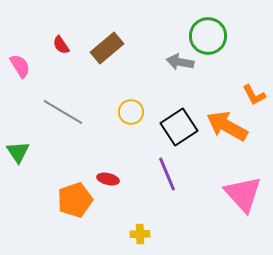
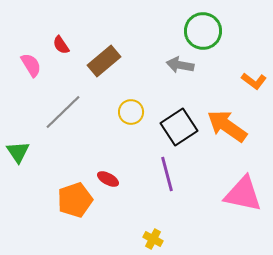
green circle: moved 5 px left, 5 px up
brown rectangle: moved 3 px left, 13 px down
gray arrow: moved 3 px down
pink semicircle: moved 11 px right, 1 px up
orange L-shape: moved 14 px up; rotated 25 degrees counterclockwise
gray line: rotated 75 degrees counterclockwise
orange arrow: rotated 6 degrees clockwise
purple line: rotated 8 degrees clockwise
red ellipse: rotated 15 degrees clockwise
pink triangle: rotated 36 degrees counterclockwise
yellow cross: moved 13 px right, 5 px down; rotated 30 degrees clockwise
